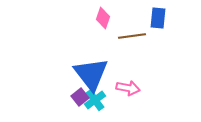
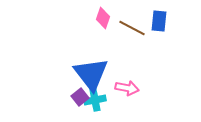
blue rectangle: moved 1 px right, 3 px down
brown line: moved 8 px up; rotated 36 degrees clockwise
pink arrow: moved 1 px left
cyan cross: rotated 25 degrees clockwise
